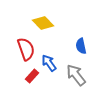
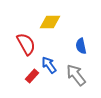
yellow diamond: moved 7 px right, 1 px up; rotated 45 degrees counterclockwise
red semicircle: moved 5 px up; rotated 10 degrees counterclockwise
blue arrow: moved 2 px down
